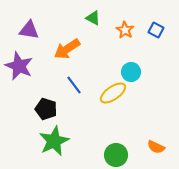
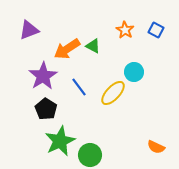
green triangle: moved 28 px down
purple triangle: rotated 30 degrees counterclockwise
purple star: moved 24 px right, 10 px down; rotated 16 degrees clockwise
cyan circle: moved 3 px right
blue line: moved 5 px right, 2 px down
yellow ellipse: rotated 12 degrees counterclockwise
black pentagon: rotated 15 degrees clockwise
green star: moved 6 px right
green circle: moved 26 px left
